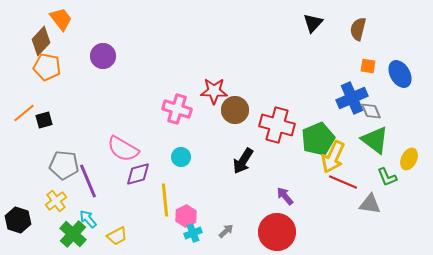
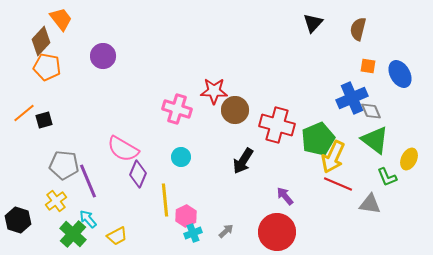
purple diamond: rotated 52 degrees counterclockwise
red line: moved 5 px left, 2 px down
